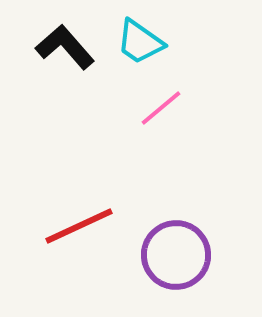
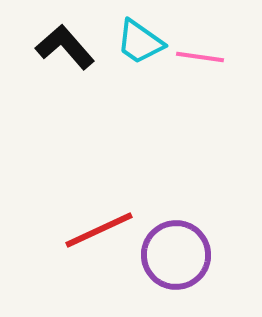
pink line: moved 39 px right, 51 px up; rotated 48 degrees clockwise
red line: moved 20 px right, 4 px down
